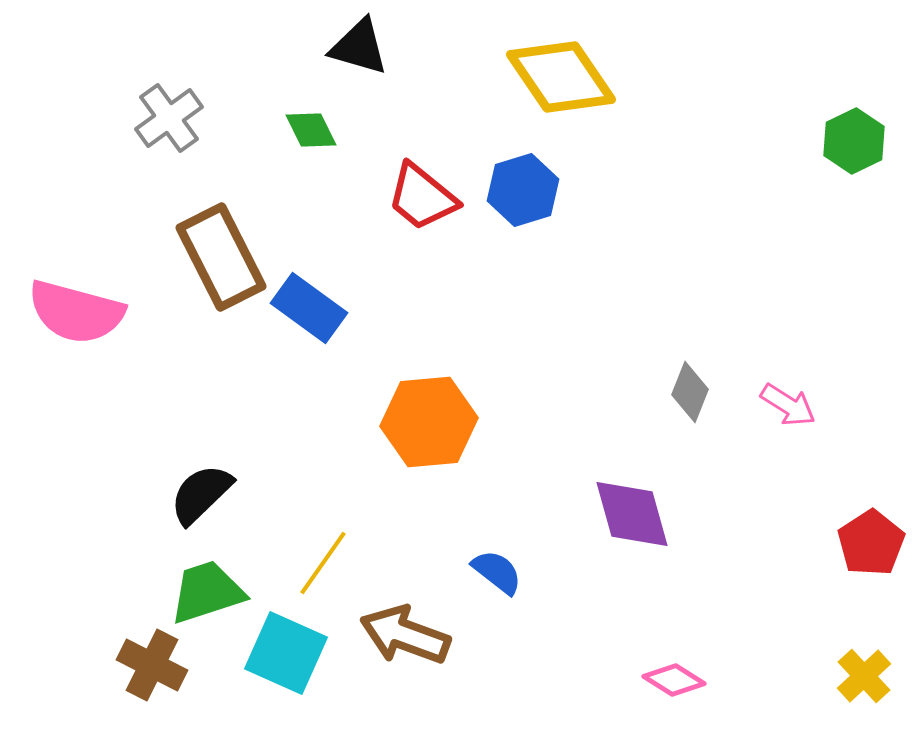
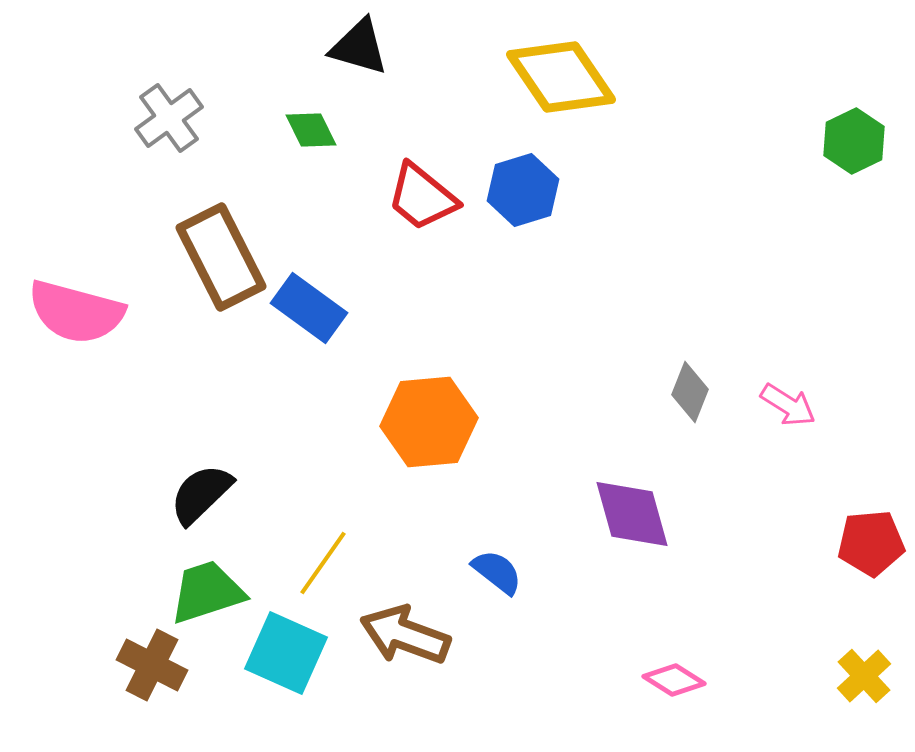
red pentagon: rotated 28 degrees clockwise
